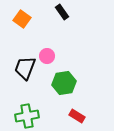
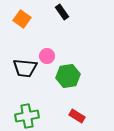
black trapezoid: rotated 105 degrees counterclockwise
green hexagon: moved 4 px right, 7 px up
